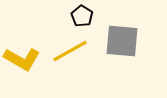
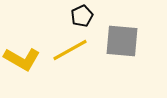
black pentagon: rotated 15 degrees clockwise
yellow line: moved 1 px up
